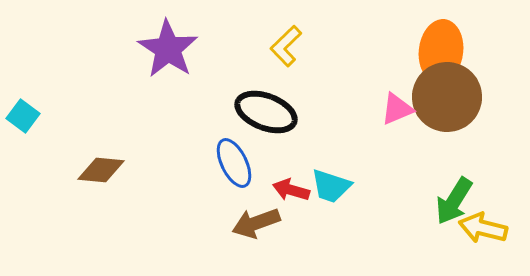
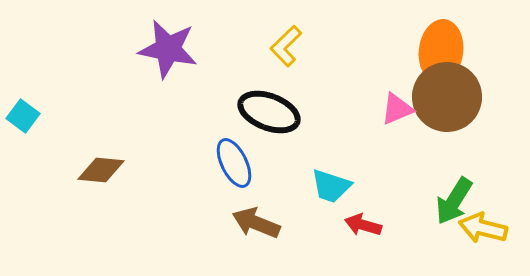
purple star: rotated 22 degrees counterclockwise
black ellipse: moved 3 px right
red arrow: moved 72 px right, 35 px down
brown arrow: rotated 42 degrees clockwise
